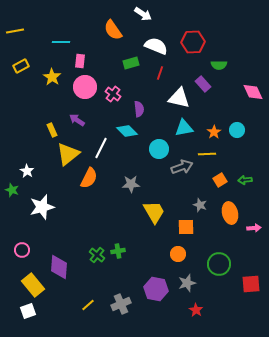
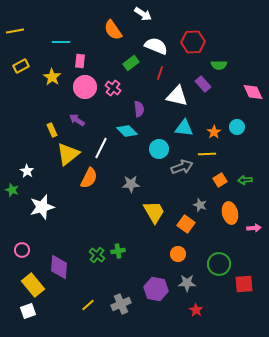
green rectangle at (131, 63): rotated 21 degrees counterclockwise
pink cross at (113, 94): moved 6 px up
white triangle at (179, 98): moved 2 px left, 2 px up
cyan triangle at (184, 128): rotated 18 degrees clockwise
cyan circle at (237, 130): moved 3 px up
orange square at (186, 227): moved 3 px up; rotated 36 degrees clockwise
gray star at (187, 283): rotated 18 degrees clockwise
red square at (251, 284): moved 7 px left
